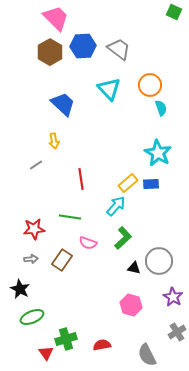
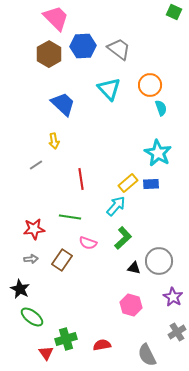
brown hexagon: moved 1 px left, 2 px down
green ellipse: rotated 60 degrees clockwise
